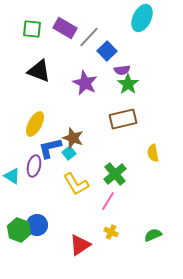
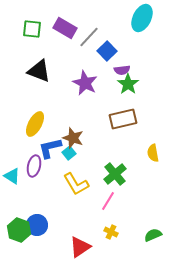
red triangle: moved 2 px down
